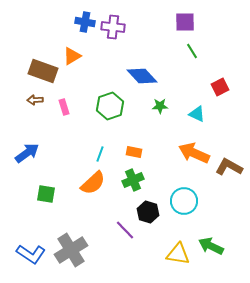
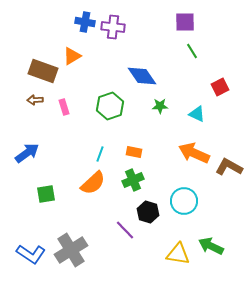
blue diamond: rotated 8 degrees clockwise
green square: rotated 18 degrees counterclockwise
